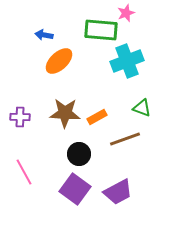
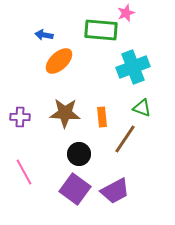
cyan cross: moved 6 px right, 6 px down
orange rectangle: moved 5 px right; rotated 66 degrees counterclockwise
brown line: rotated 36 degrees counterclockwise
purple trapezoid: moved 3 px left, 1 px up
